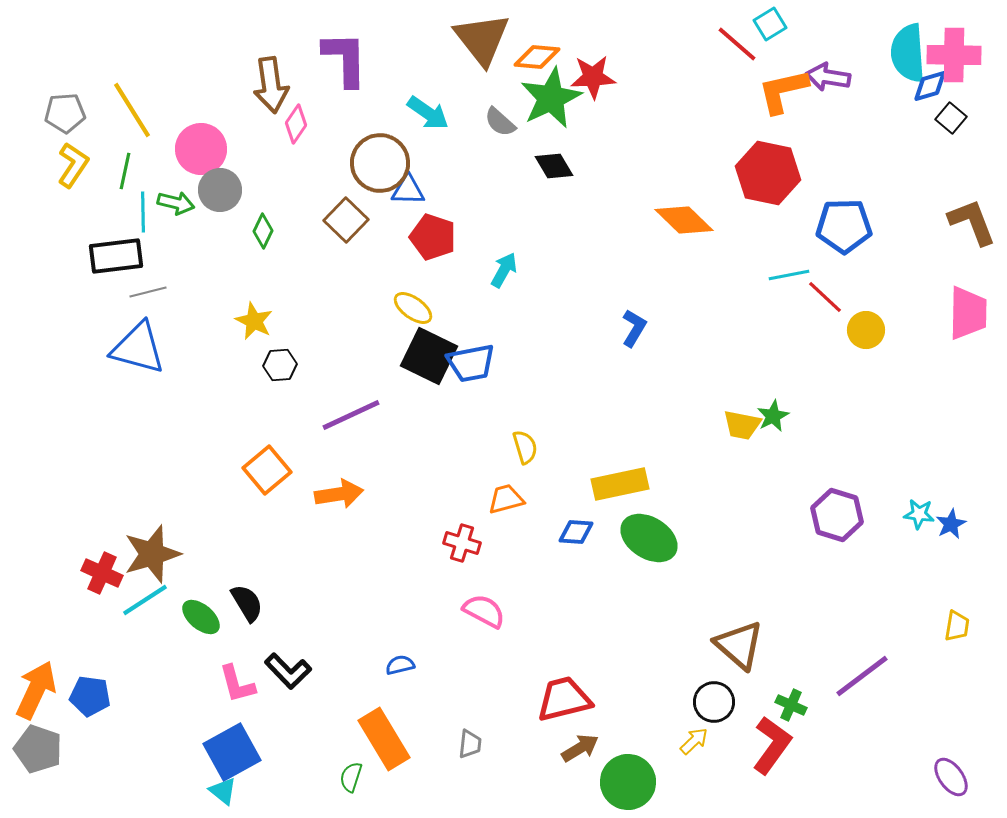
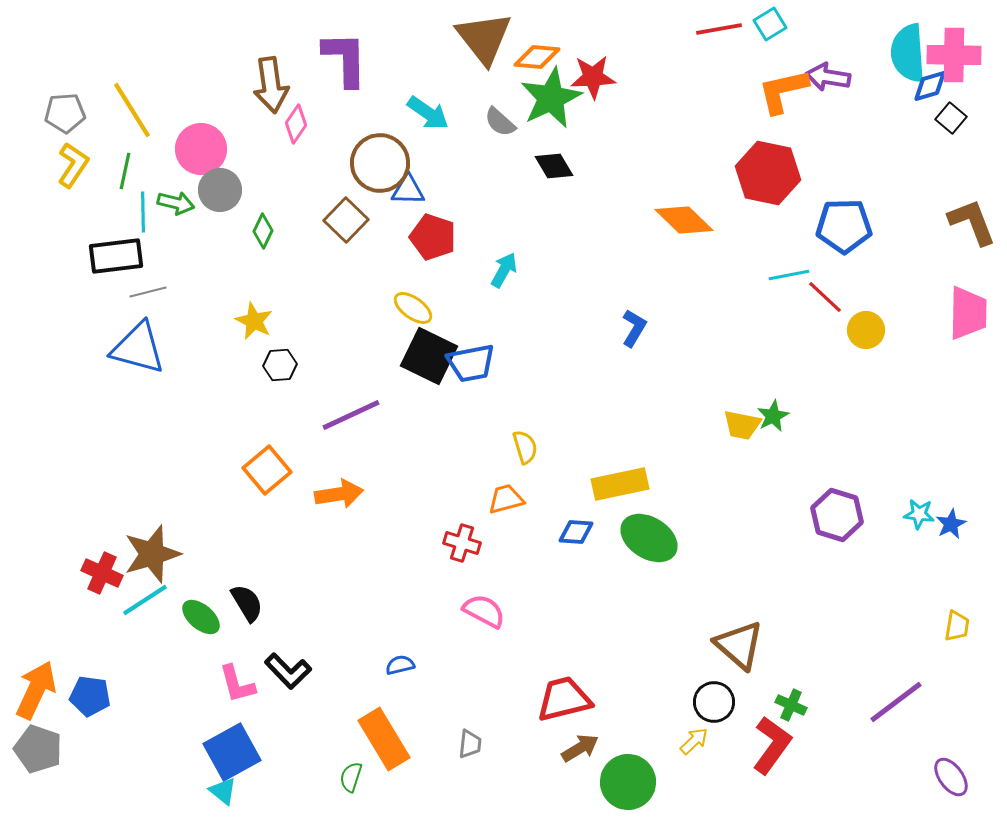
brown triangle at (482, 39): moved 2 px right, 1 px up
red line at (737, 44): moved 18 px left, 15 px up; rotated 51 degrees counterclockwise
purple line at (862, 676): moved 34 px right, 26 px down
